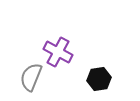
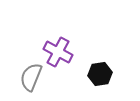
black hexagon: moved 1 px right, 5 px up
